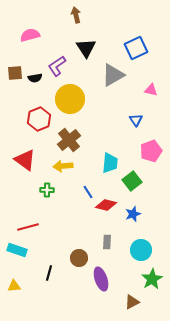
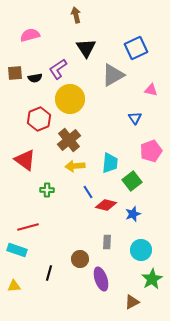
purple L-shape: moved 1 px right, 3 px down
blue triangle: moved 1 px left, 2 px up
yellow arrow: moved 12 px right
brown circle: moved 1 px right, 1 px down
